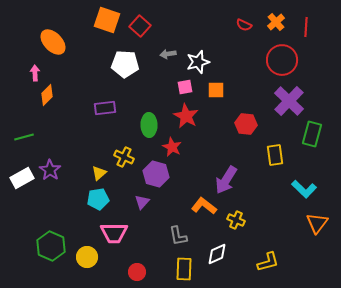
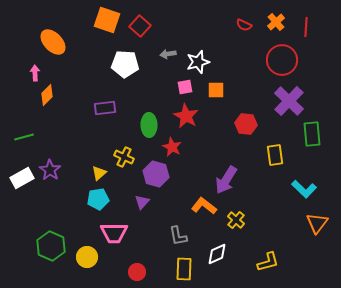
green rectangle at (312, 134): rotated 20 degrees counterclockwise
yellow cross at (236, 220): rotated 18 degrees clockwise
